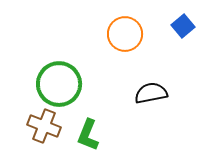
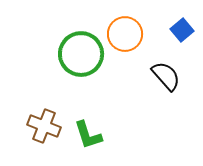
blue square: moved 1 px left, 4 px down
green circle: moved 22 px right, 30 px up
black semicircle: moved 15 px right, 17 px up; rotated 60 degrees clockwise
green L-shape: rotated 40 degrees counterclockwise
